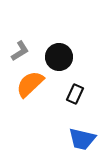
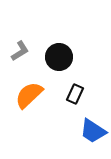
orange semicircle: moved 1 px left, 11 px down
blue trapezoid: moved 11 px right, 8 px up; rotated 20 degrees clockwise
